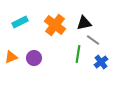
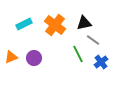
cyan rectangle: moved 4 px right, 2 px down
green line: rotated 36 degrees counterclockwise
